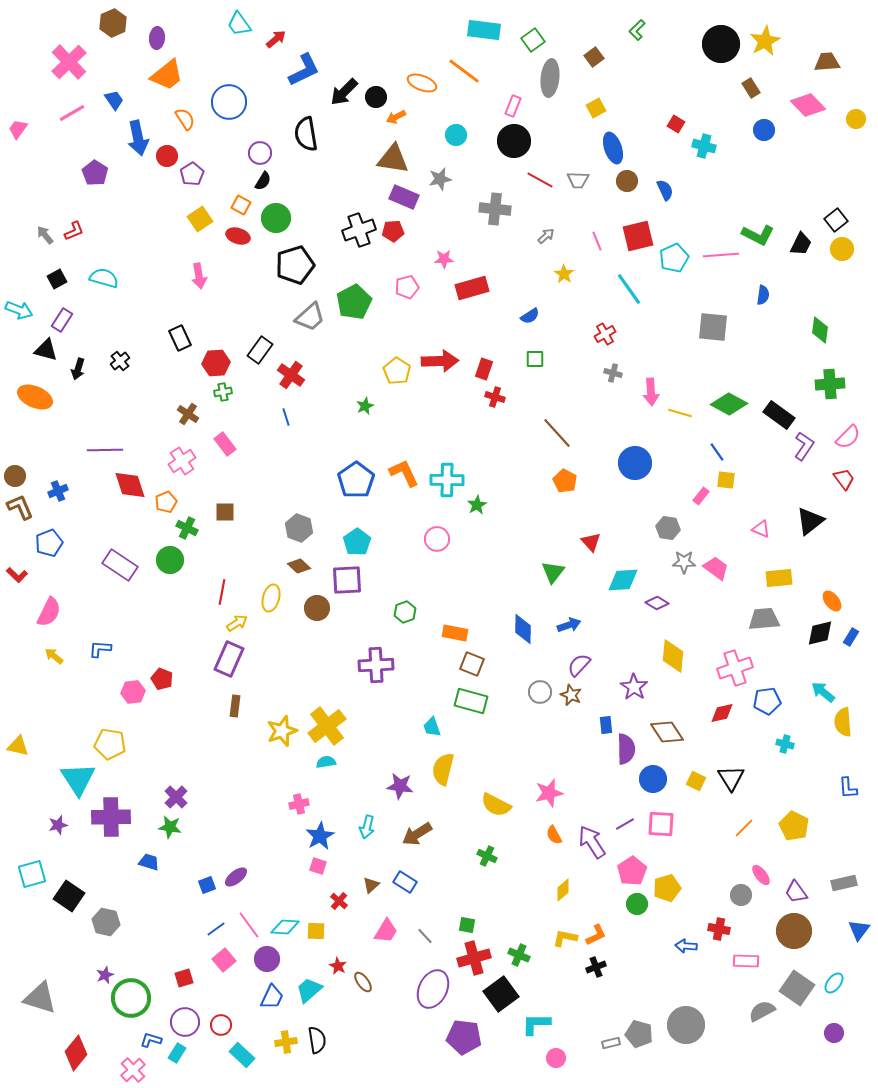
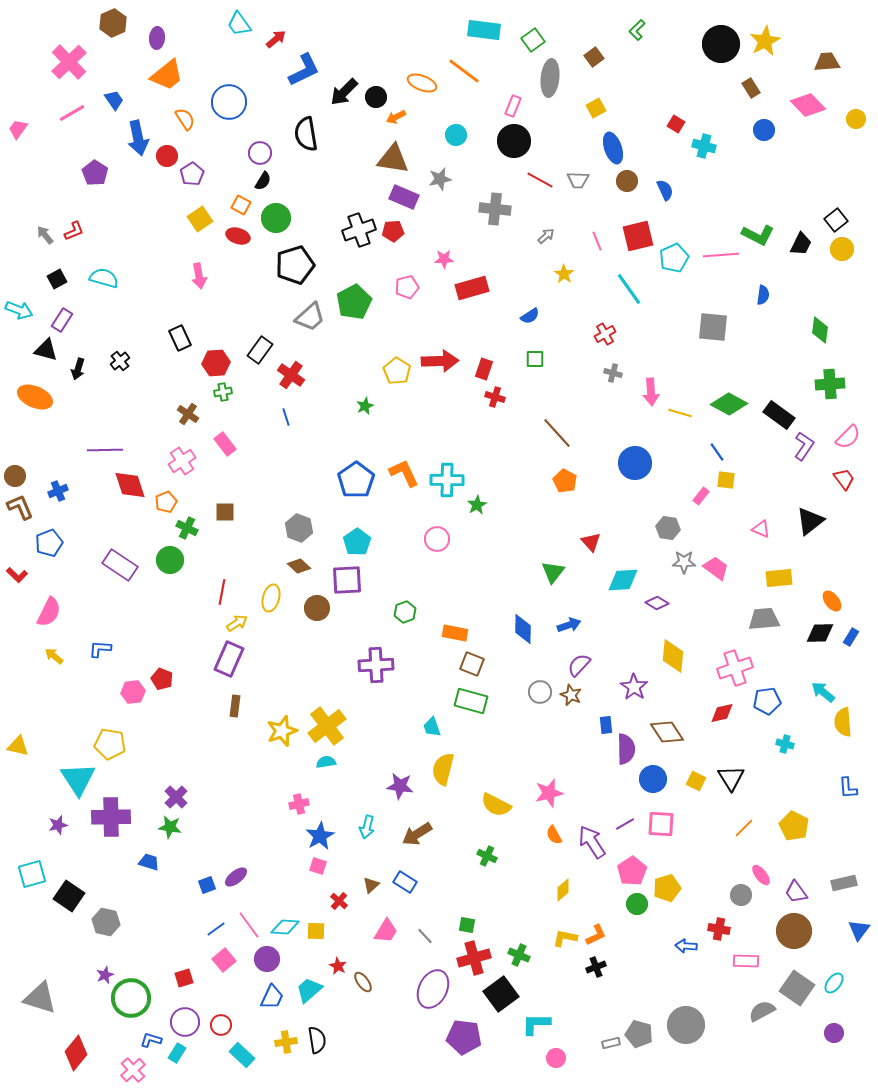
black diamond at (820, 633): rotated 12 degrees clockwise
